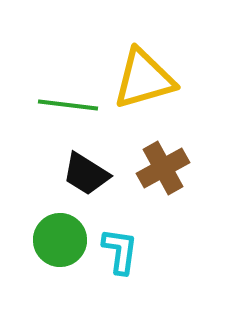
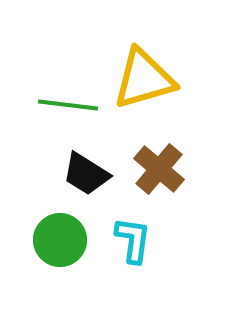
brown cross: moved 4 px left, 1 px down; rotated 21 degrees counterclockwise
cyan L-shape: moved 13 px right, 11 px up
